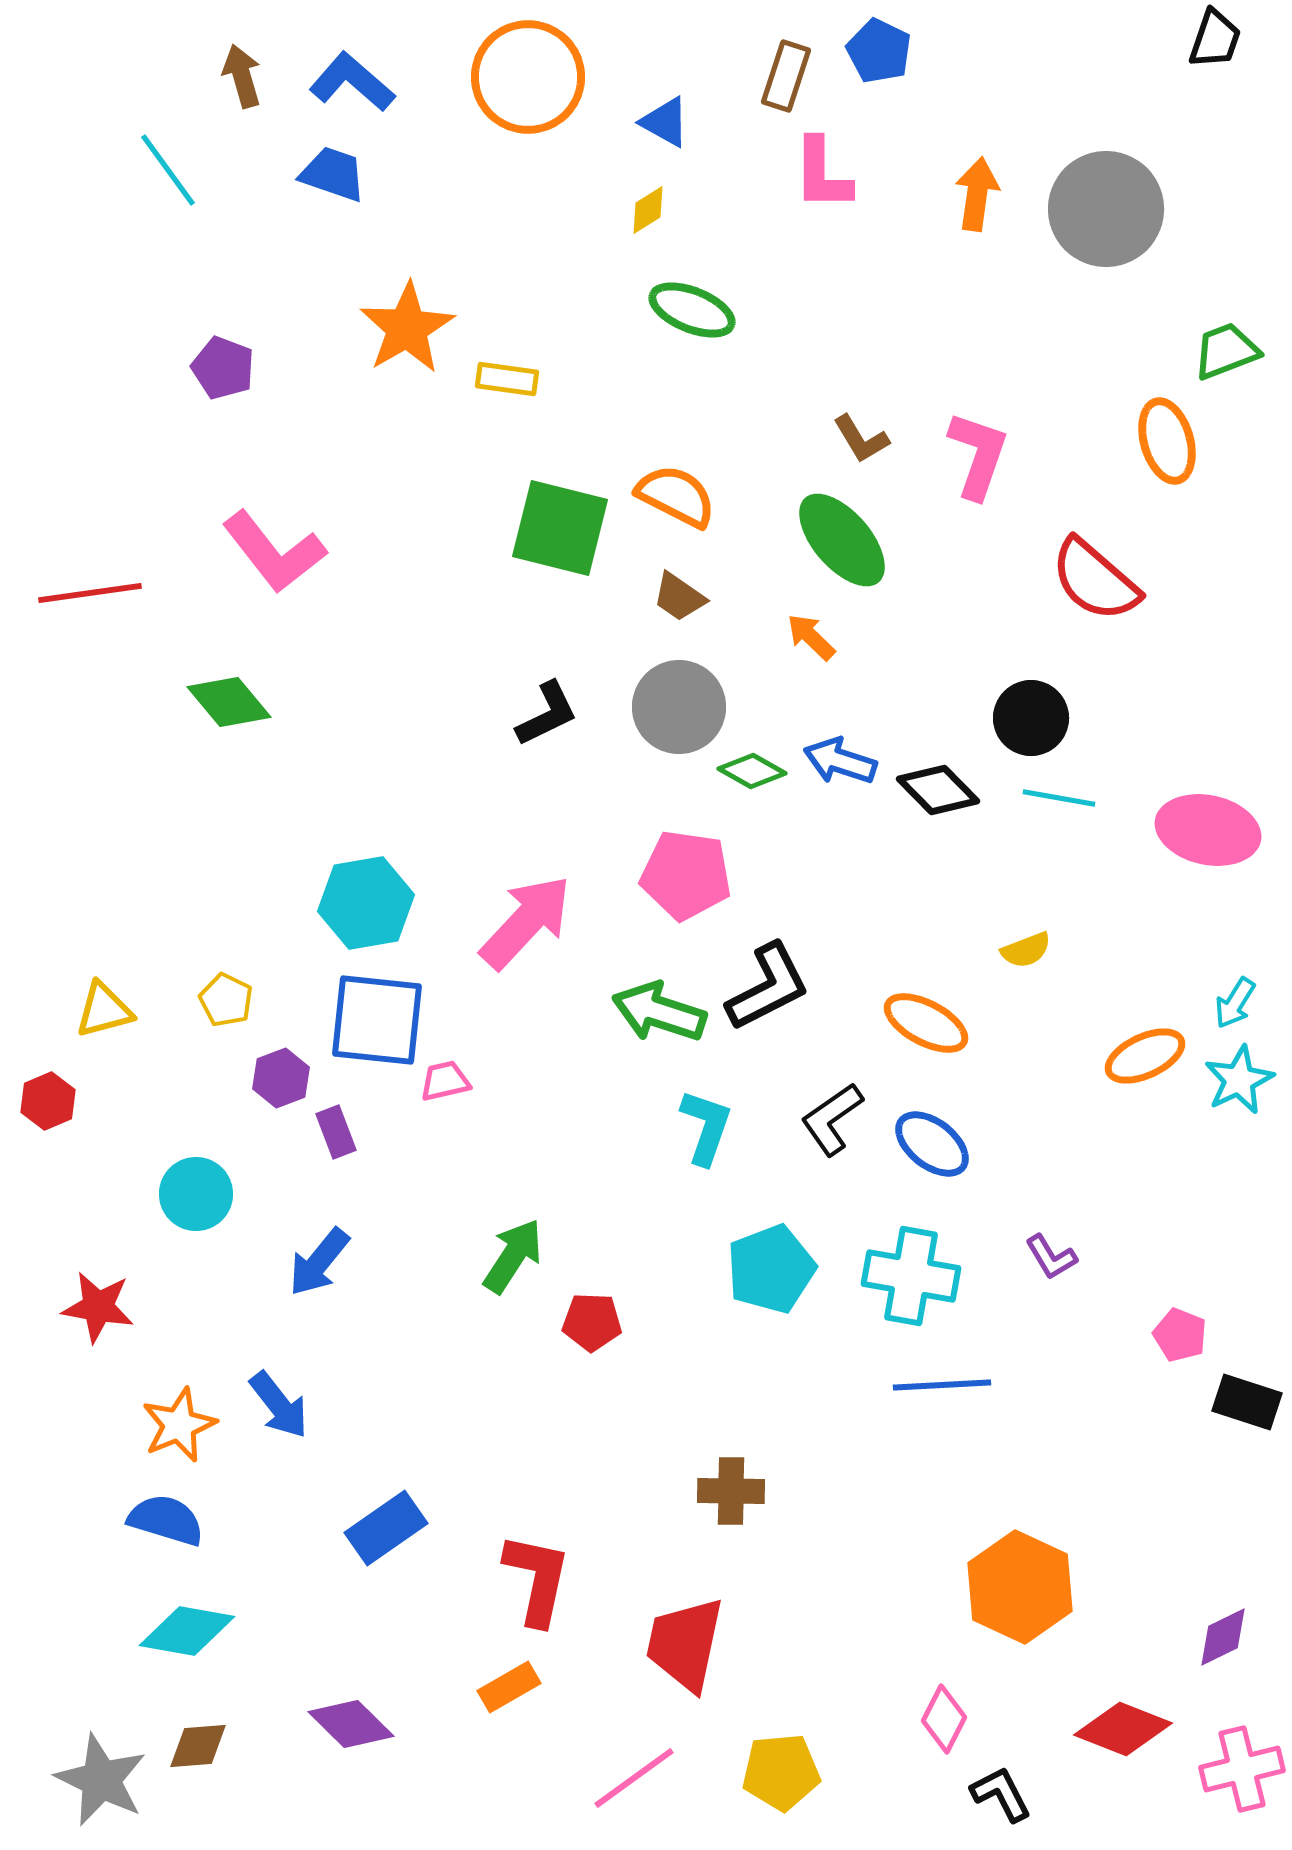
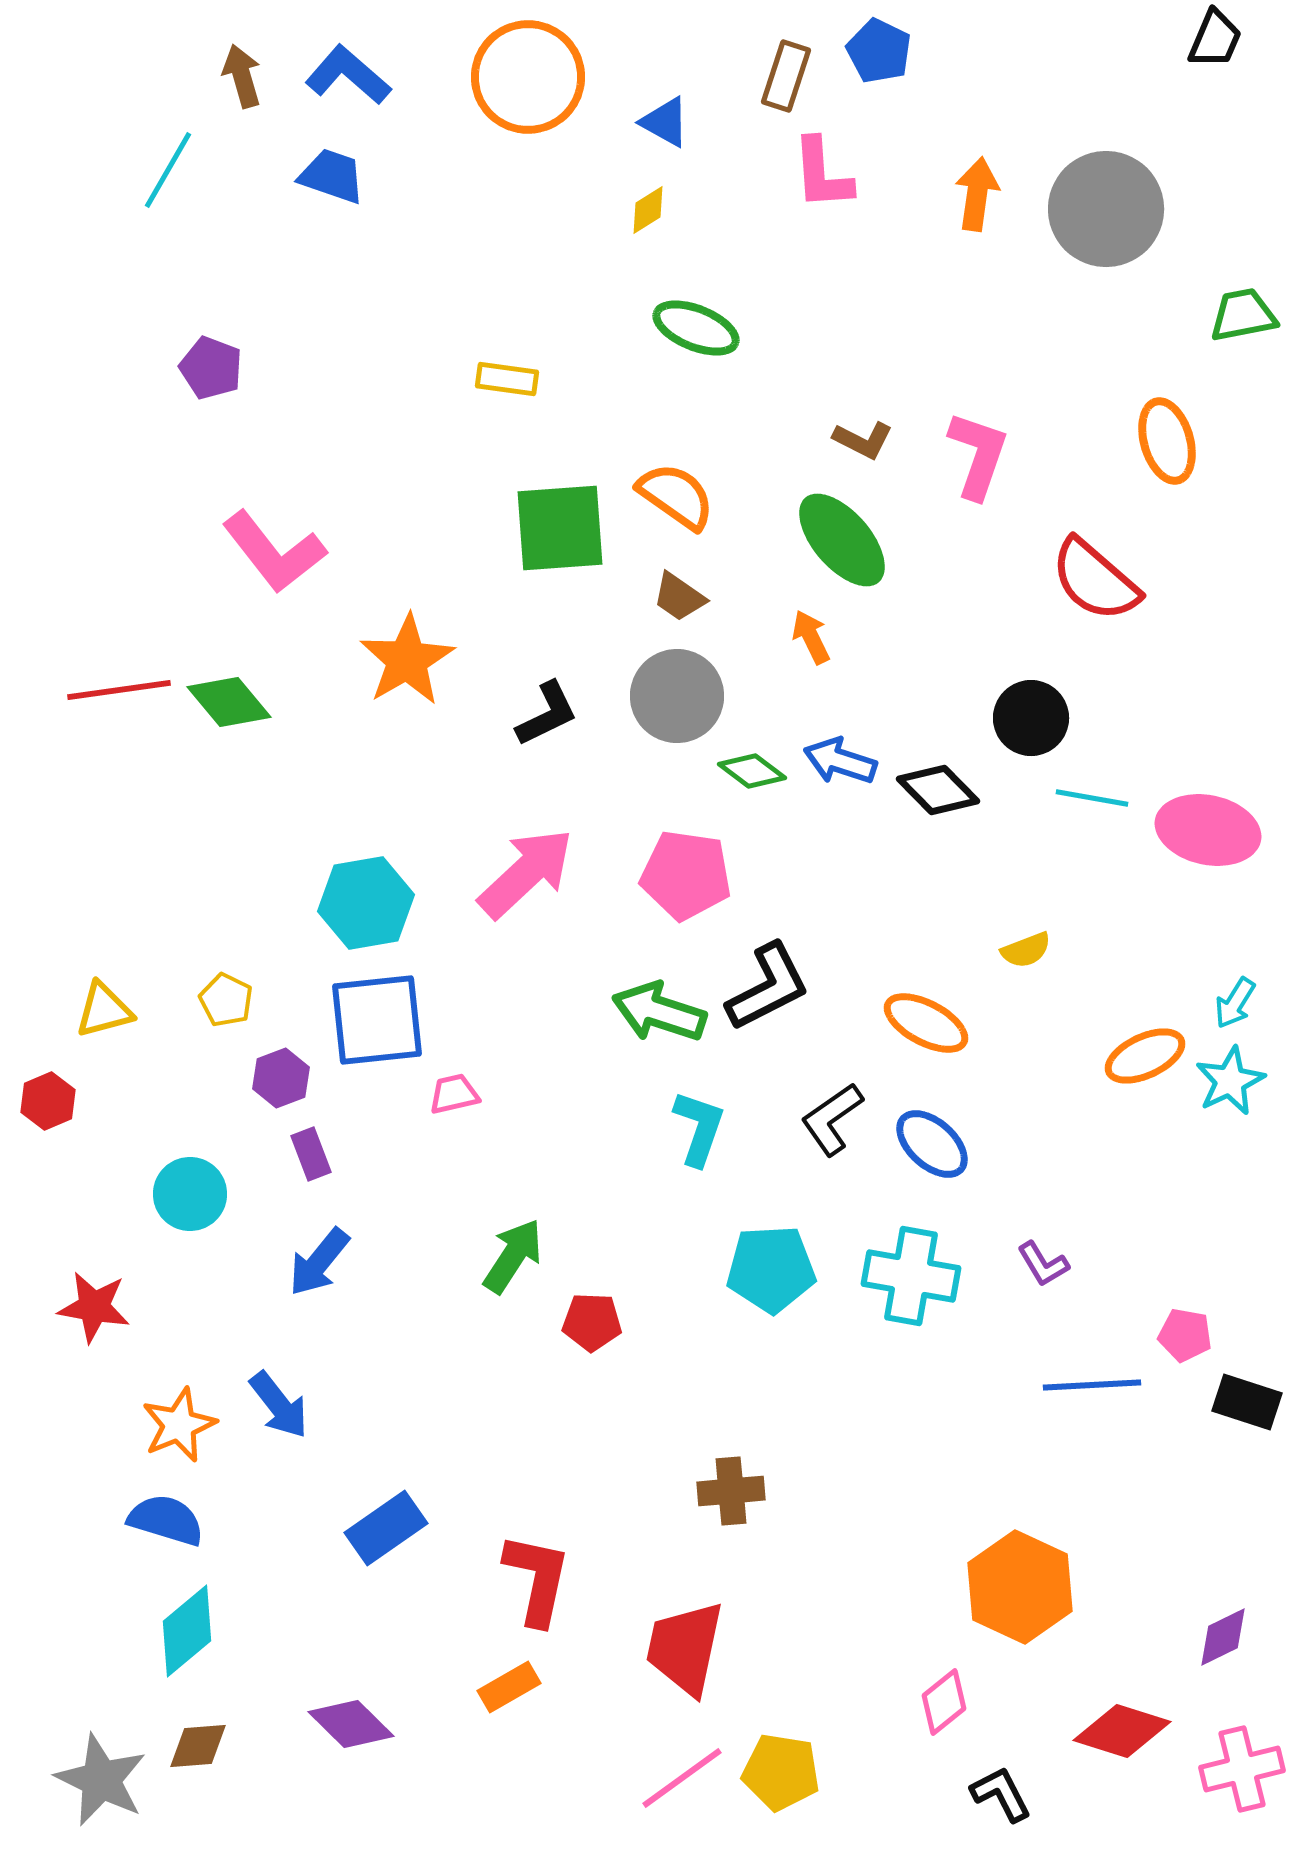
black trapezoid at (1215, 39): rotated 4 degrees clockwise
blue L-shape at (352, 82): moved 4 px left, 7 px up
cyan line at (168, 170): rotated 66 degrees clockwise
blue trapezoid at (333, 174): moved 1 px left, 2 px down
pink L-shape at (822, 174): rotated 4 degrees counterclockwise
green ellipse at (692, 310): moved 4 px right, 18 px down
orange star at (407, 328): moved 332 px down
green trapezoid at (1226, 351): moved 17 px right, 36 px up; rotated 10 degrees clockwise
purple pentagon at (223, 368): moved 12 px left
brown L-shape at (861, 439): moved 2 px right, 1 px down; rotated 32 degrees counterclockwise
orange semicircle at (676, 496): rotated 8 degrees clockwise
green square at (560, 528): rotated 18 degrees counterclockwise
red line at (90, 593): moved 29 px right, 97 px down
orange arrow at (811, 637): rotated 20 degrees clockwise
gray circle at (679, 707): moved 2 px left, 11 px up
green diamond at (752, 771): rotated 8 degrees clockwise
cyan line at (1059, 798): moved 33 px right
pink arrow at (526, 922): moved 49 px up; rotated 4 degrees clockwise
blue square at (377, 1020): rotated 12 degrees counterclockwise
cyan star at (1239, 1080): moved 9 px left, 1 px down
pink trapezoid at (445, 1081): moved 9 px right, 13 px down
cyan L-shape at (706, 1127): moved 7 px left, 1 px down
purple rectangle at (336, 1132): moved 25 px left, 22 px down
blue ellipse at (932, 1144): rotated 4 degrees clockwise
cyan circle at (196, 1194): moved 6 px left
purple L-shape at (1051, 1257): moved 8 px left, 7 px down
cyan pentagon at (771, 1269): rotated 18 degrees clockwise
red star at (98, 1307): moved 4 px left
pink pentagon at (1180, 1335): moved 5 px right; rotated 12 degrees counterclockwise
blue line at (942, 1385): moved 150 px right
brown cross at (731, 1491): rotated 6 degrees counterclockwise
cyan diamond at (187, 1631): rotated 50 degrees counterclockwise
red trapezoid at (685, 1644): moved 4 px down
pink diamond at (944, 1719): moved 17 px up; rotated 24 degrees clockwise
red diamond at (1123, 1729): moved 1 px left, 2 px down; rotated 4 degrees counterclockwise
yellow pentagon at (781, 1772): rotated 14 degrees clockwise
pink line at (634, 1778): moved 48 px right
